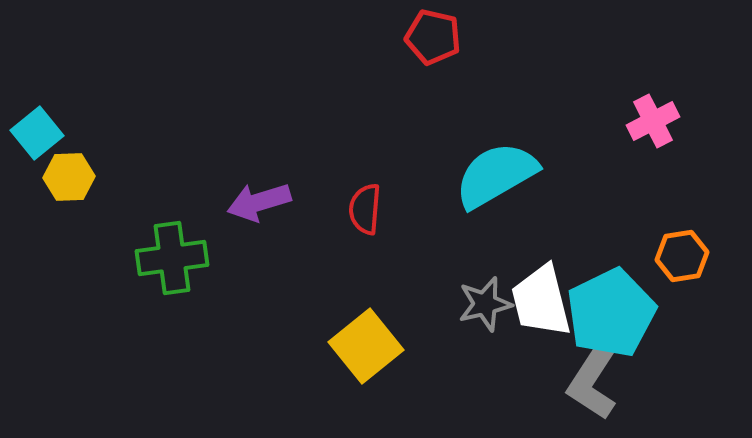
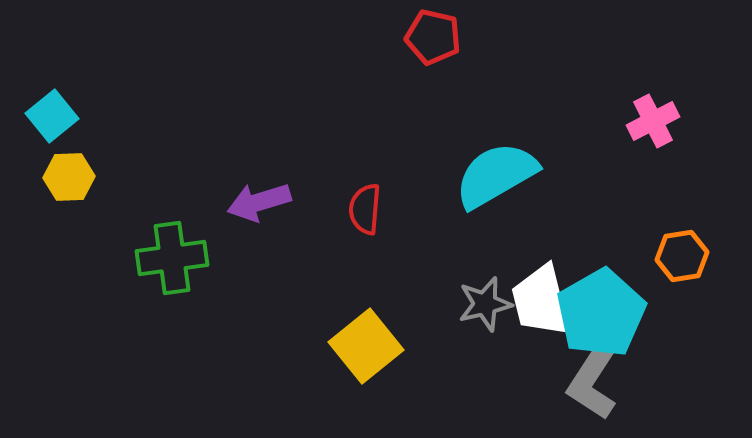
cyan square: moved 15 px right, 17 px up
cyan pentagon: moved 10 px left; rotated 4 degrees counterclockwise
